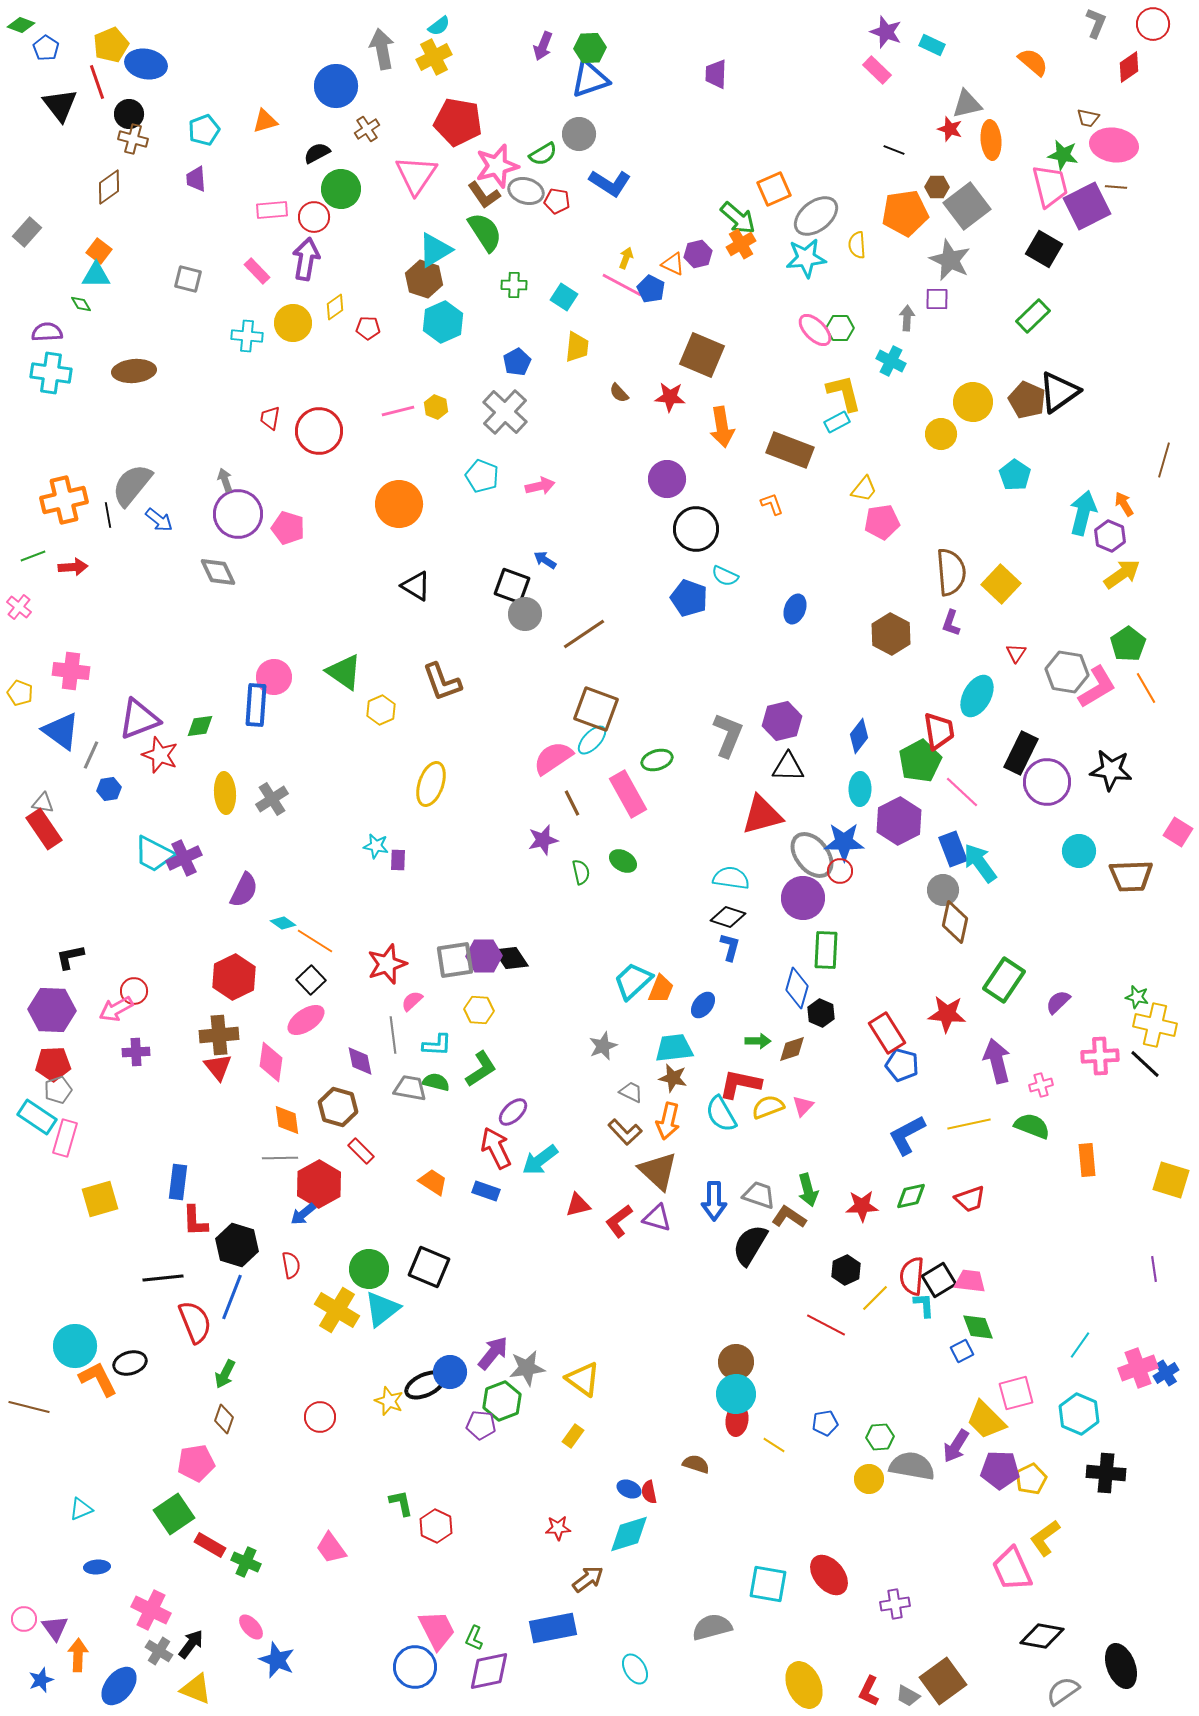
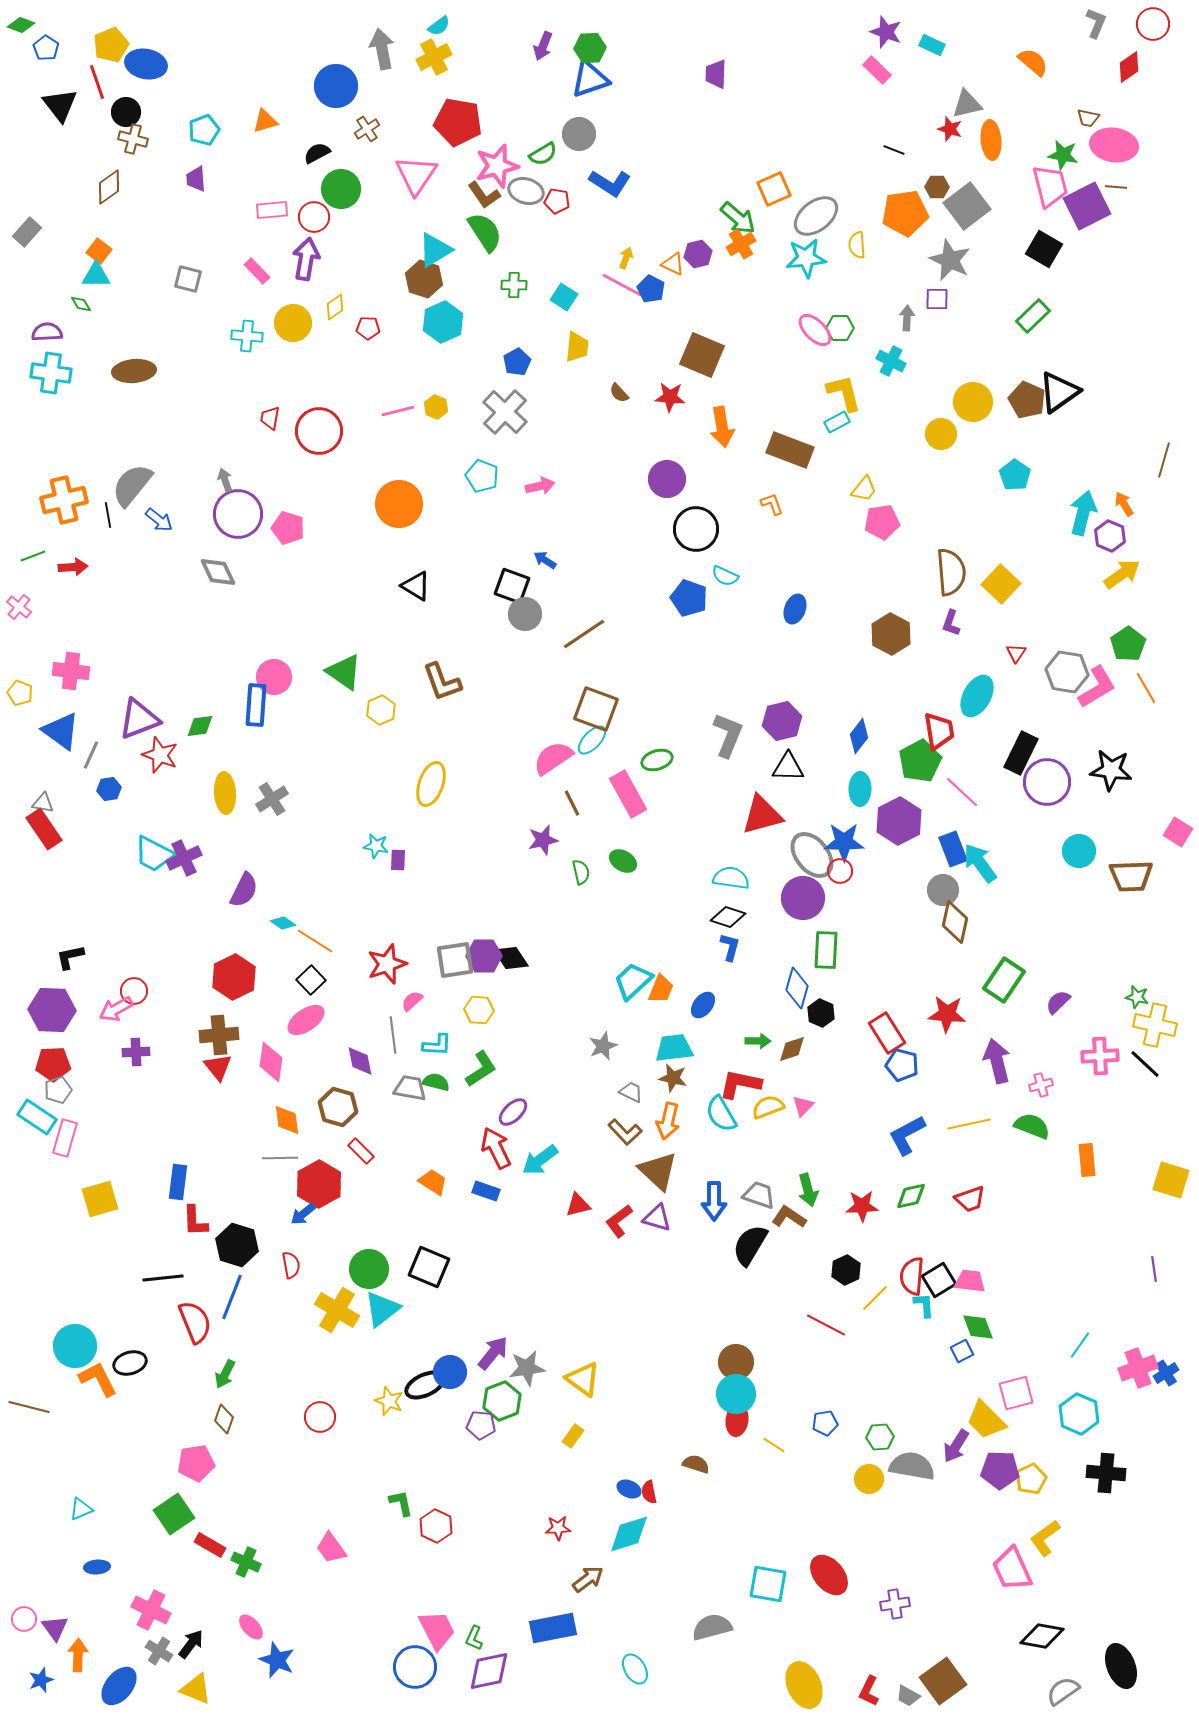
black circle at (129, 114): moved 3 px left, 2 px up
